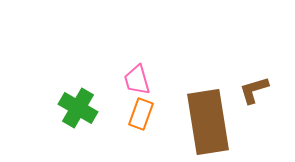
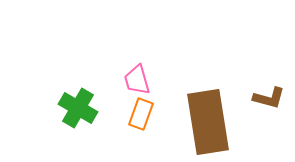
brown L-shape: moved 15 px right, 8 px down; rotated 148 degrees counterclockwise
